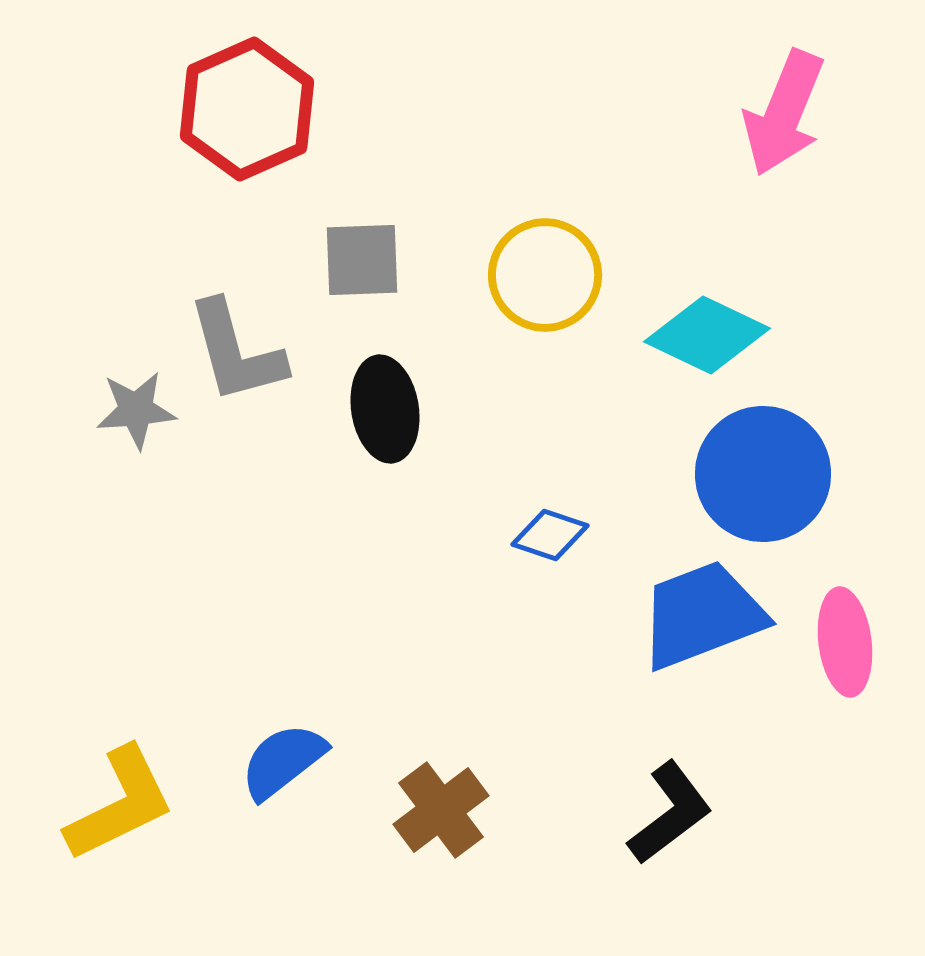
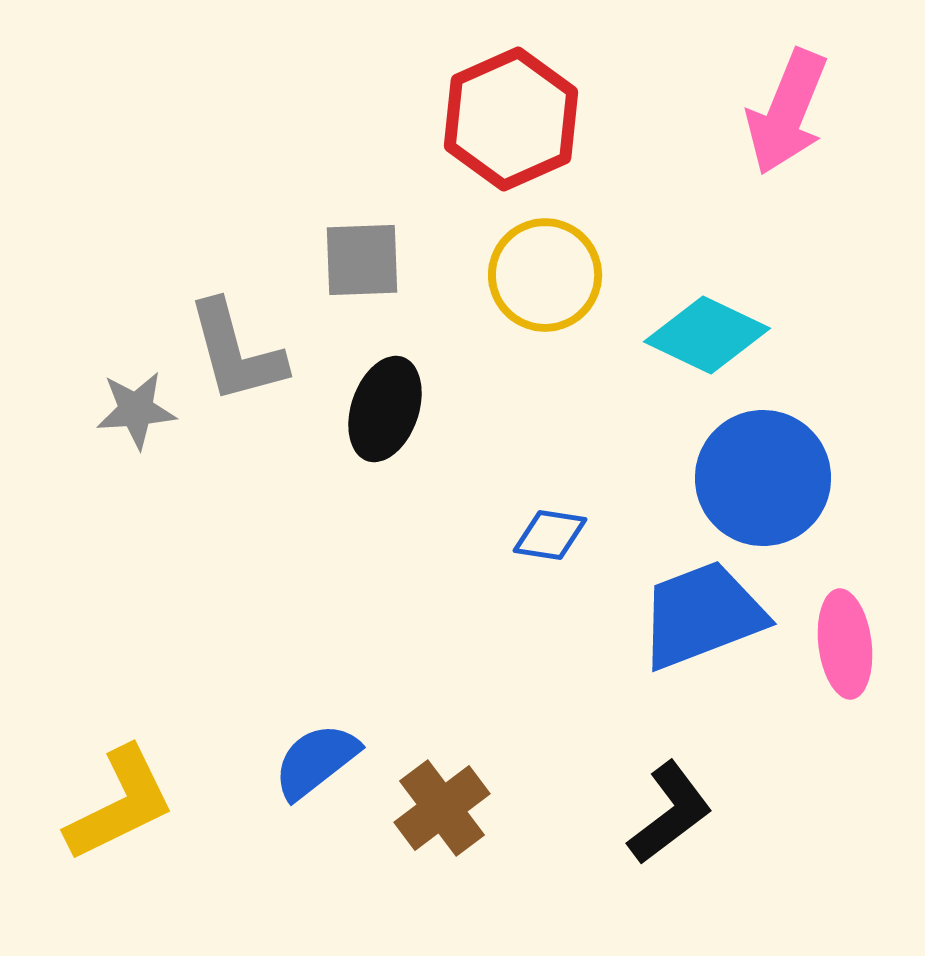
red hexagon: moved 264 px right, 10 px down
pink arrow: moved 3 px right, 1 px up
black ellipse: rotated 28 degrees clockwise
blue circle: moved 4 px down
blue diamond: rotated 10 degrees counterclockwise
pink ellipse: moved 2 px down
blue semicircle: moved 33 px right
brown cross: moved 1 px right, 2 px up
